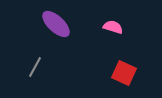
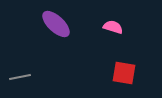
gray line: moved 15 px left, 10 px down; rotated 50 degrees clockwise
red square: rotated 15 degrees counterclockwise
